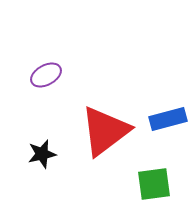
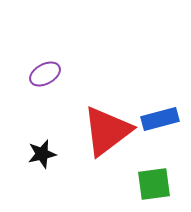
purple ellipse: moved 1 px left, 1 px up
blue rectangle: moved 8 px left
red triangle: moved 2 px right
